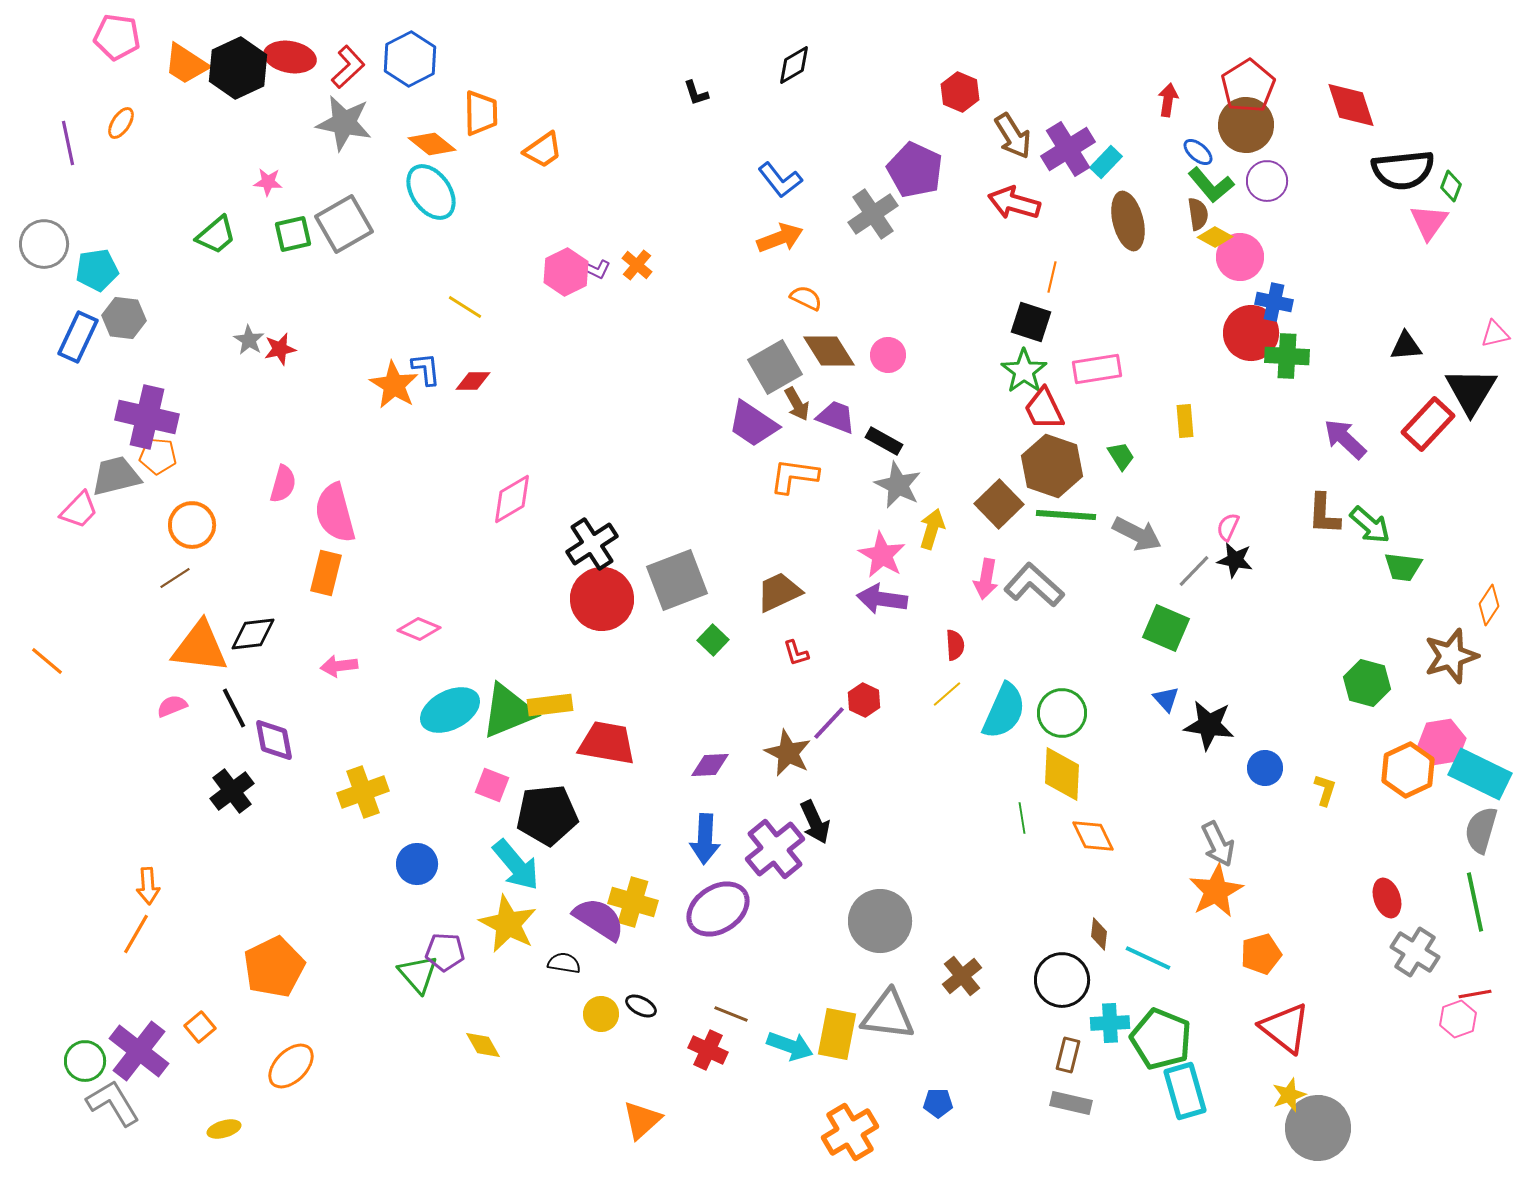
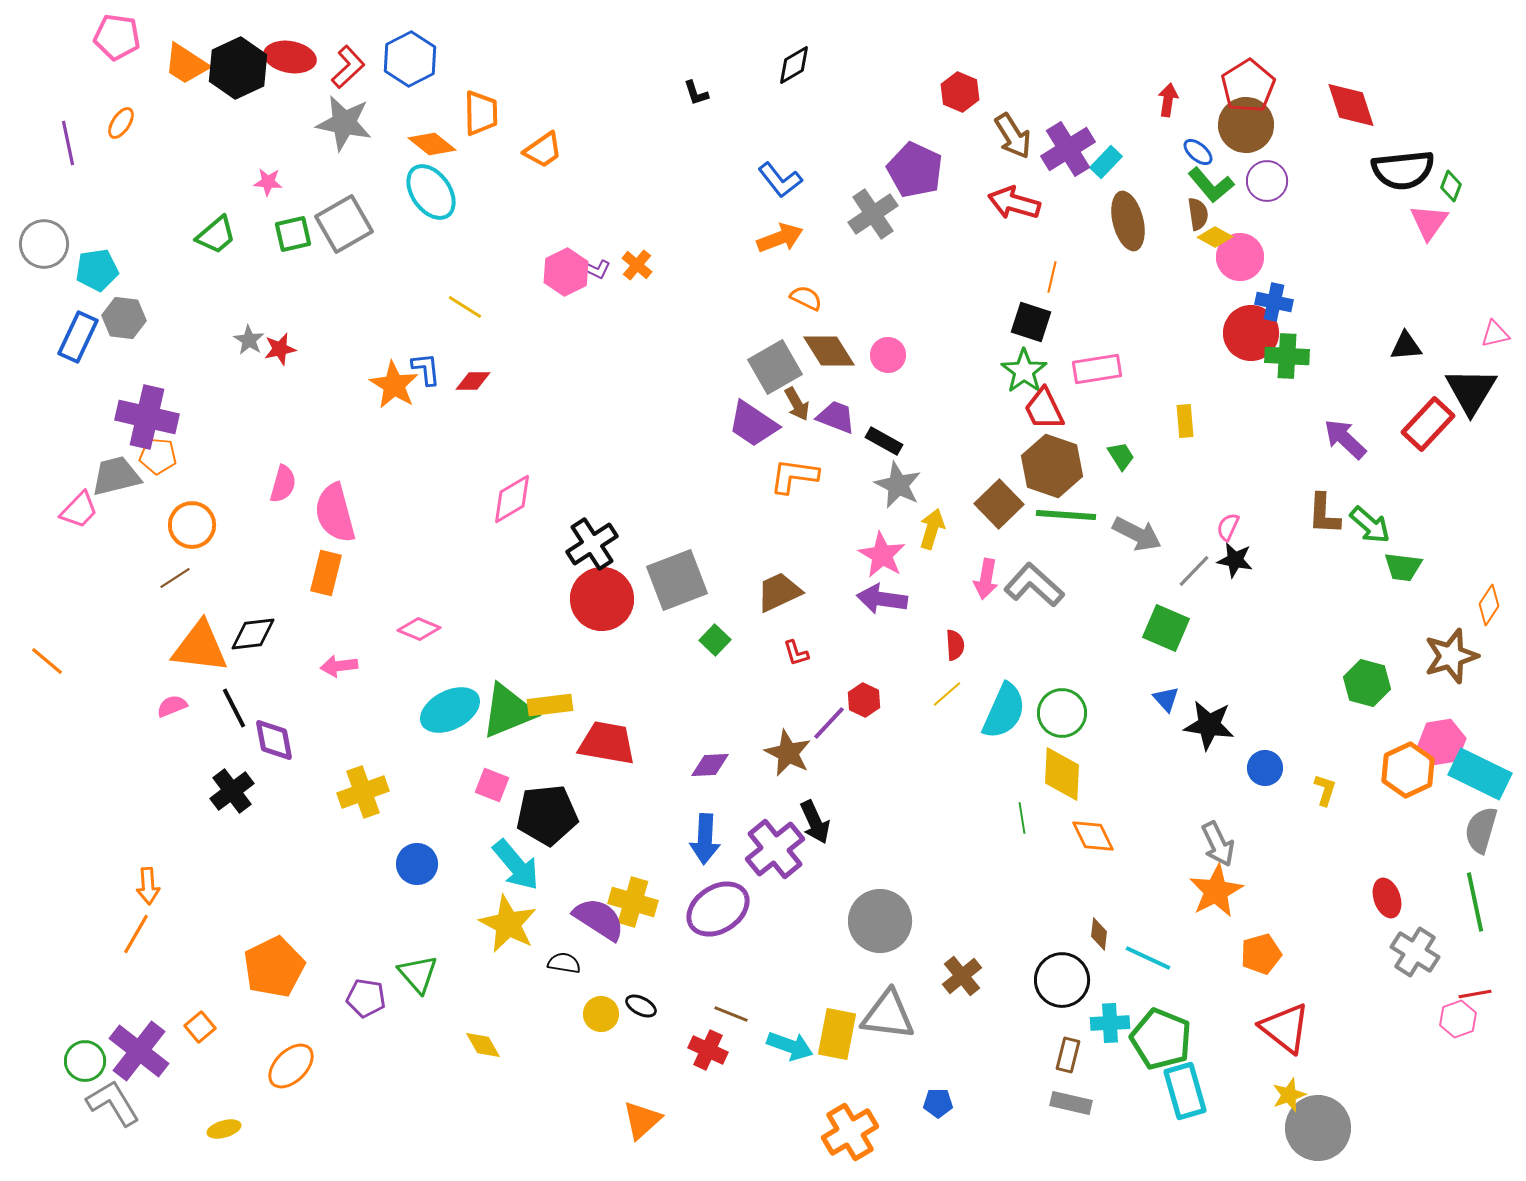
green square at (713, 640): moved 2 px right
purple pentagon at (445, 952): moved 79 px left, 46 px down; rotated 6 degrees clockwise
